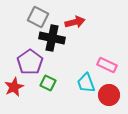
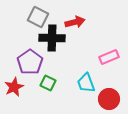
black cross: rotated 10 degrees counterclockwise
pink rectangle: moved 2 px right, 8 px up; rotated 48 degrees counterclockwise
red circle: moved 4 px down
